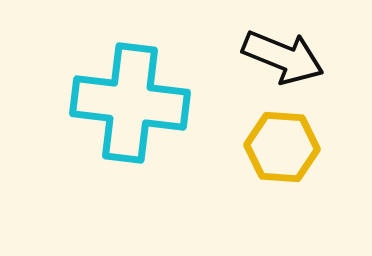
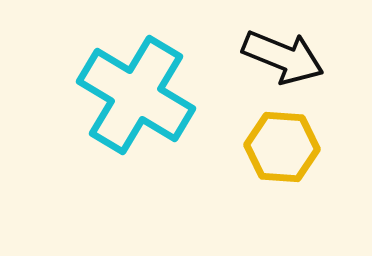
cyan cross: moved 6 px right, 8 px up; rotated 24 degrees clockwise
